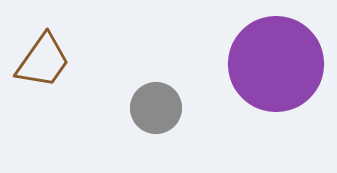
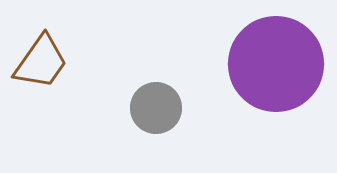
brown trapezoid: moved 2 px left, 1 px down
